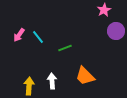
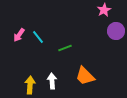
yellow arrow: moved 1 px right, 1 px up
